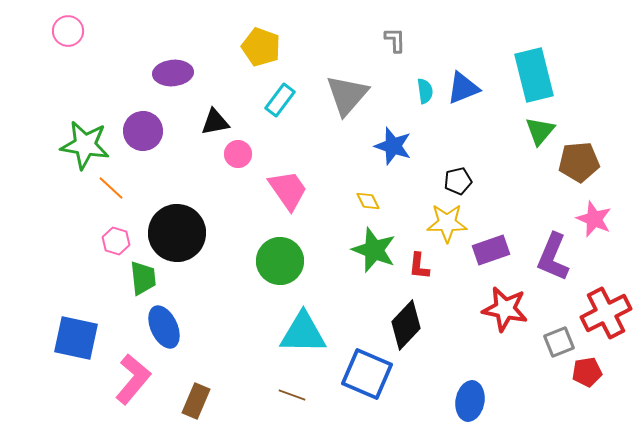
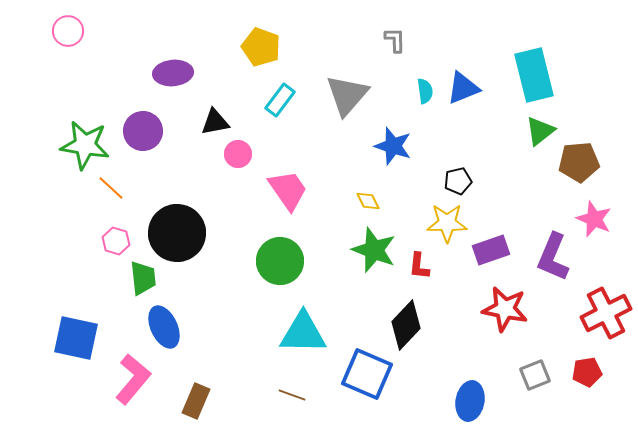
green triangle at (540, 131): rotated 12 degrees clockwise
gray square at (559, 342): moved 24 px left, 33 px down
